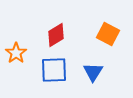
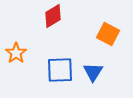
red diamond: moved 3 px left, 19 px up
blue square: moved 6 px right
